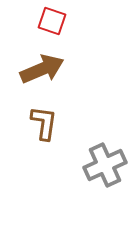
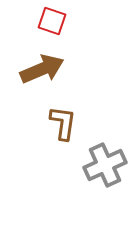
brown L-shape: moved 19 px right
